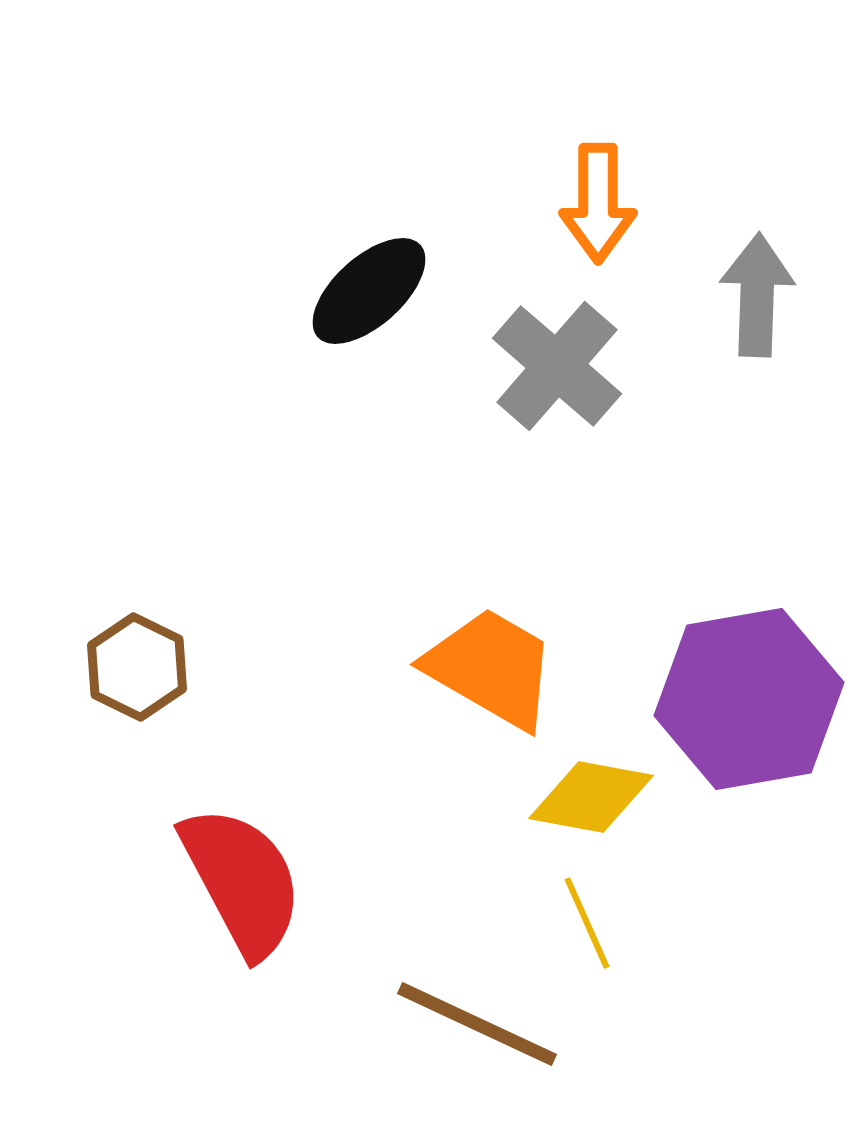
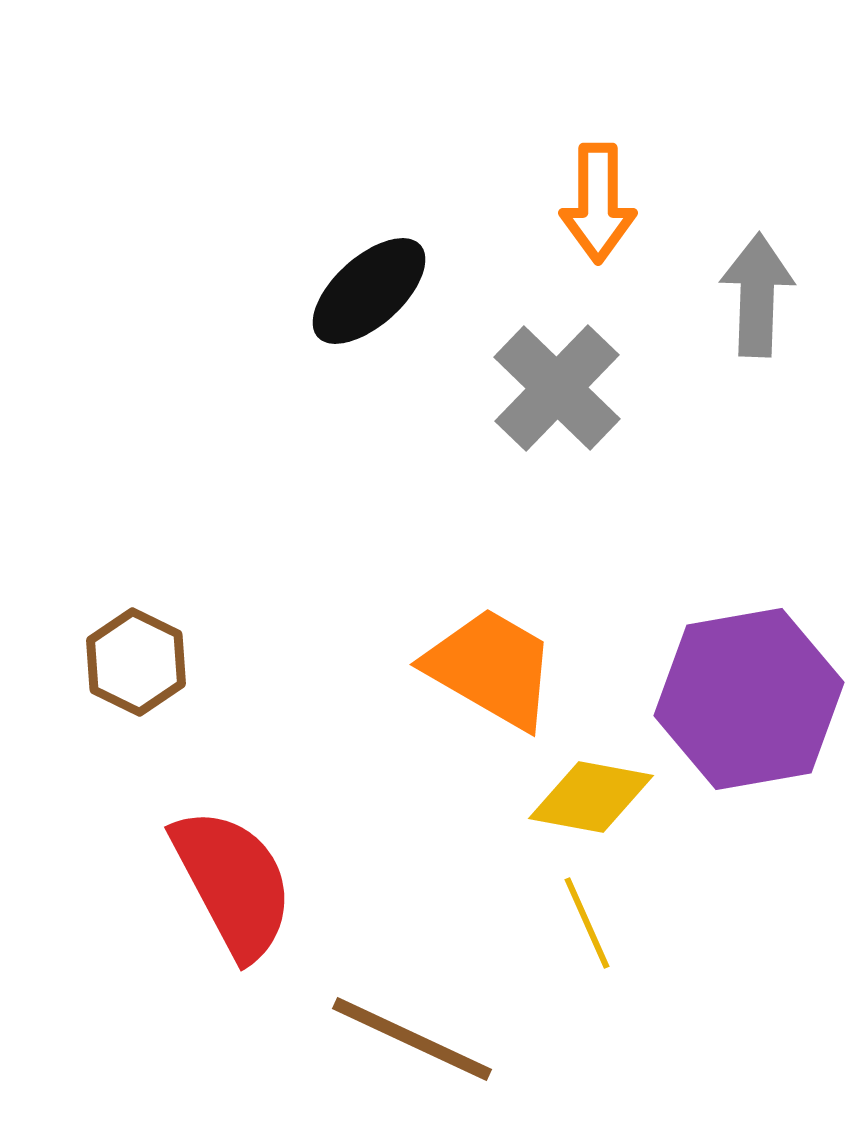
gray cross: moved 22 px down; rotated 3 degrees clockwise
brown hexagon: moved 1 px left, 5 px up
red semicircle: moved 9 px left, 2 px down
brown line: moved 65 px left, 15 px down
